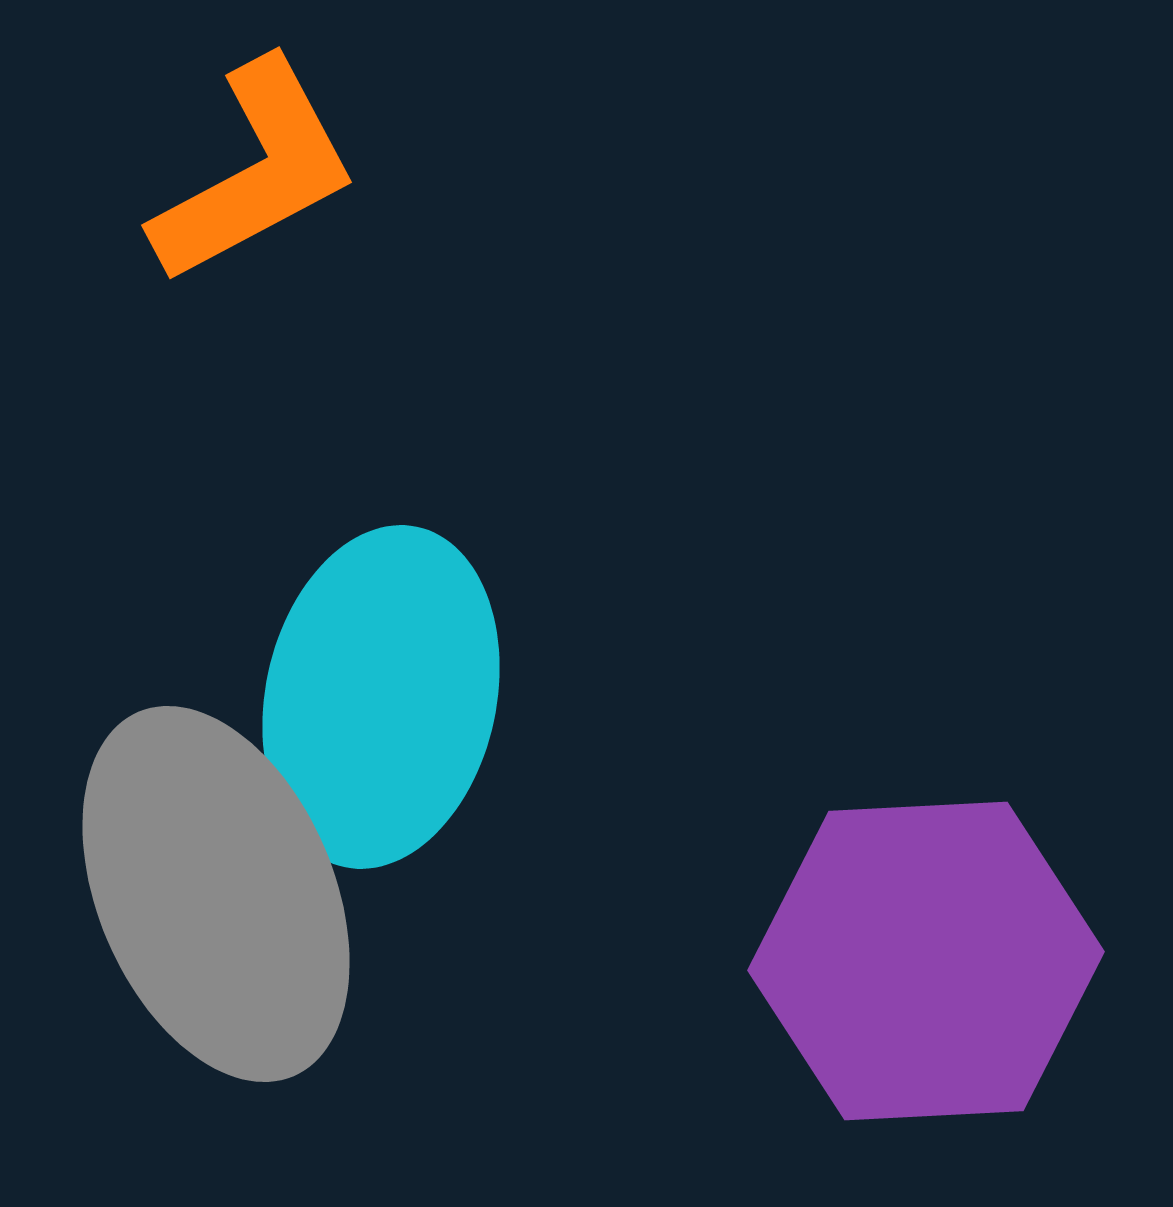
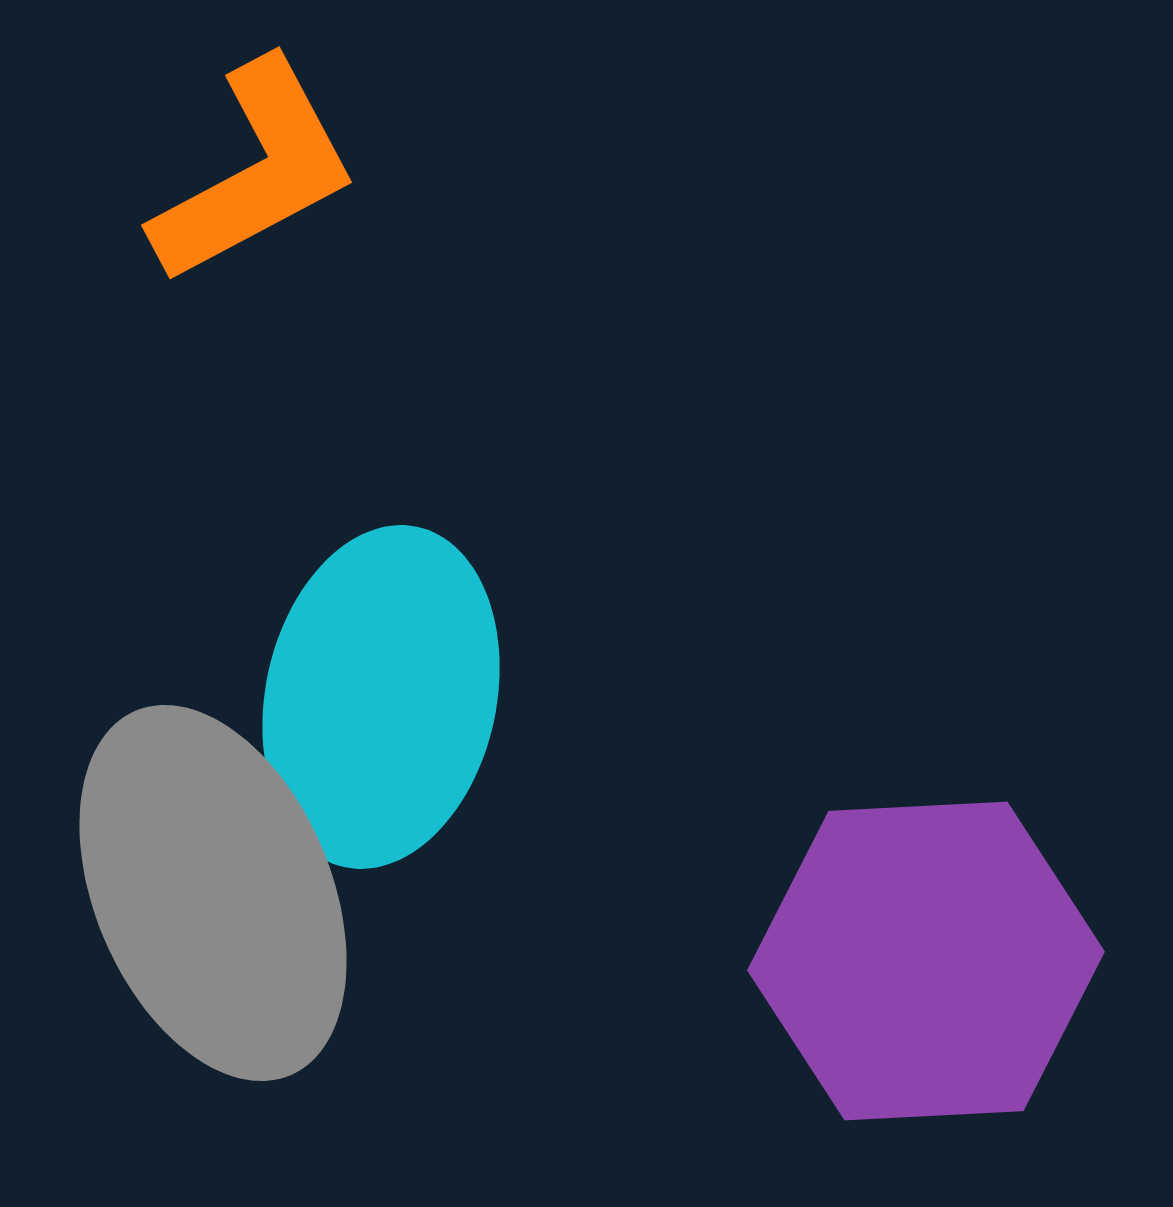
gray ellipse: moved 3 px left, 1 px up
